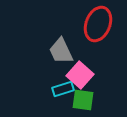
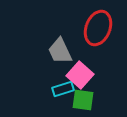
red ellipse: moved 4 px down
gray trapezoid: moved 1 px left
